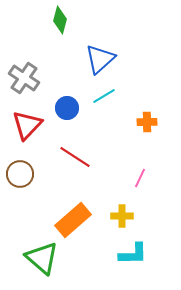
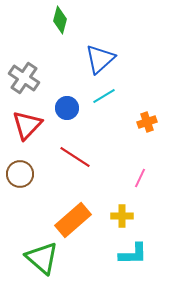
orange cross: rotated 18 degrees counterclockwise
